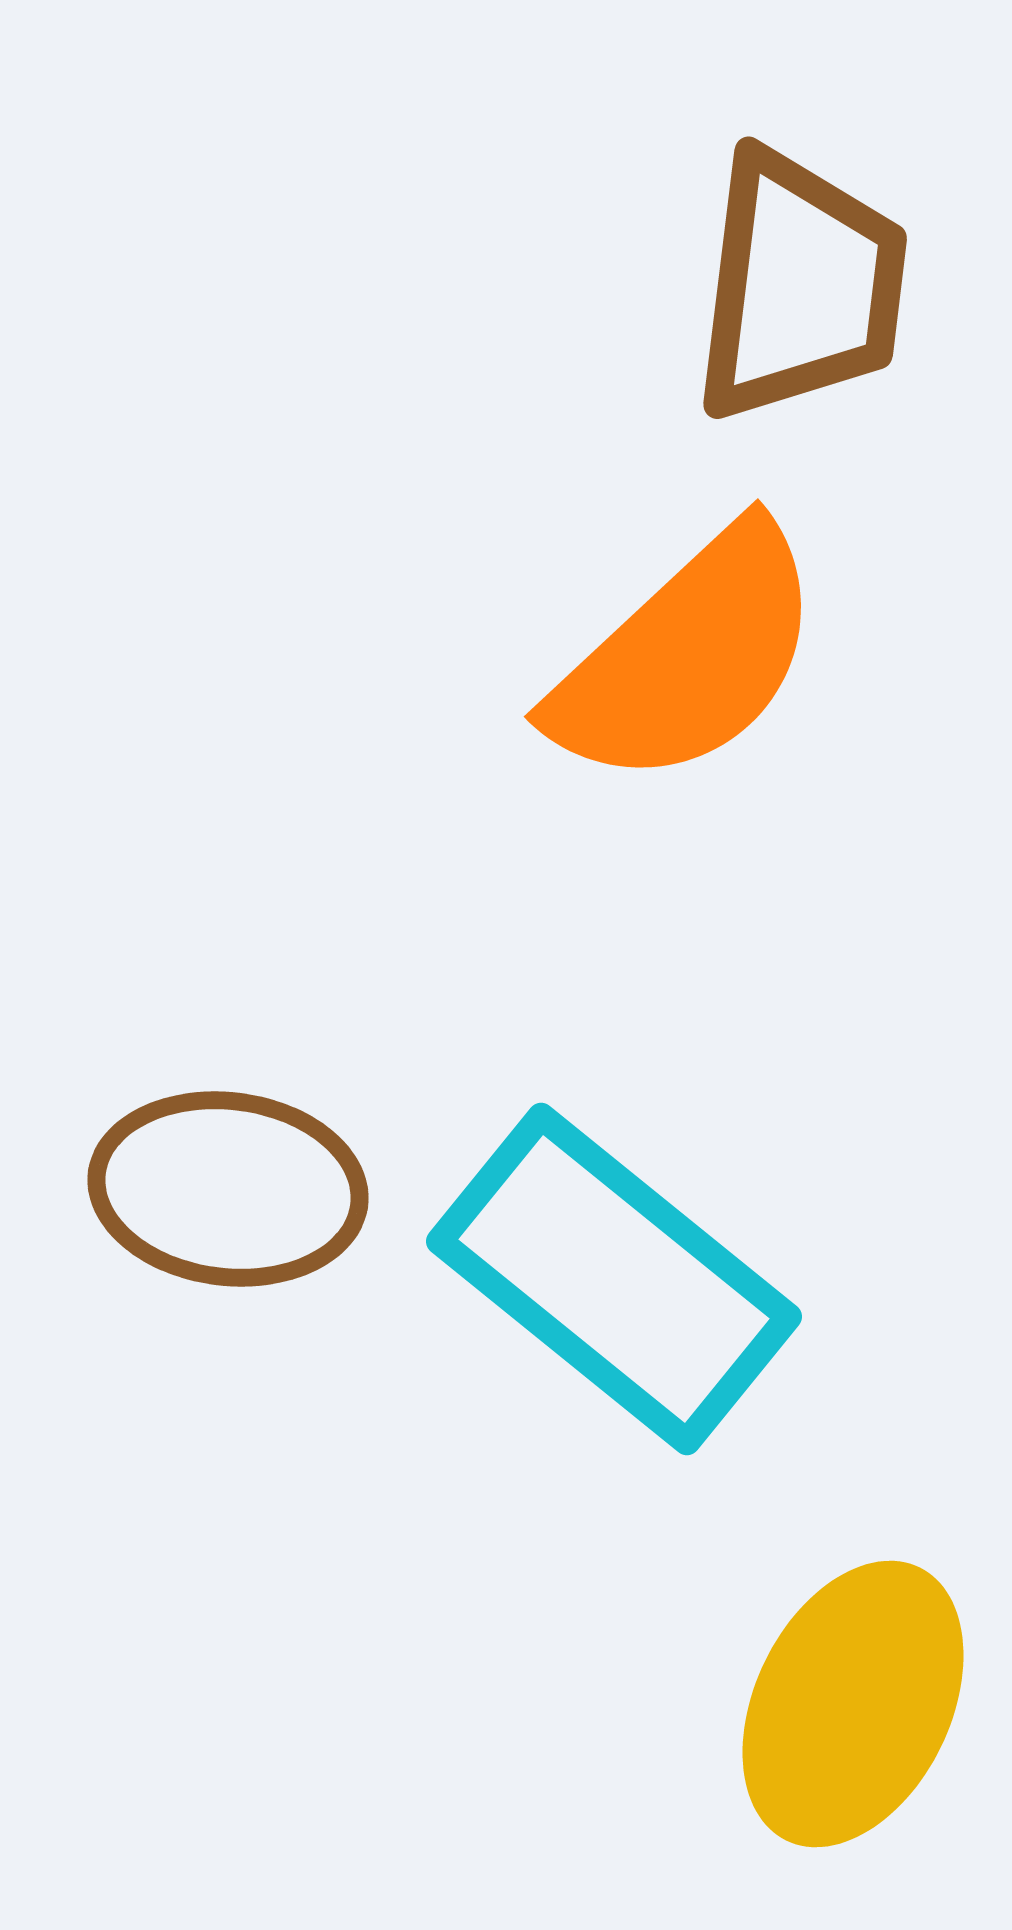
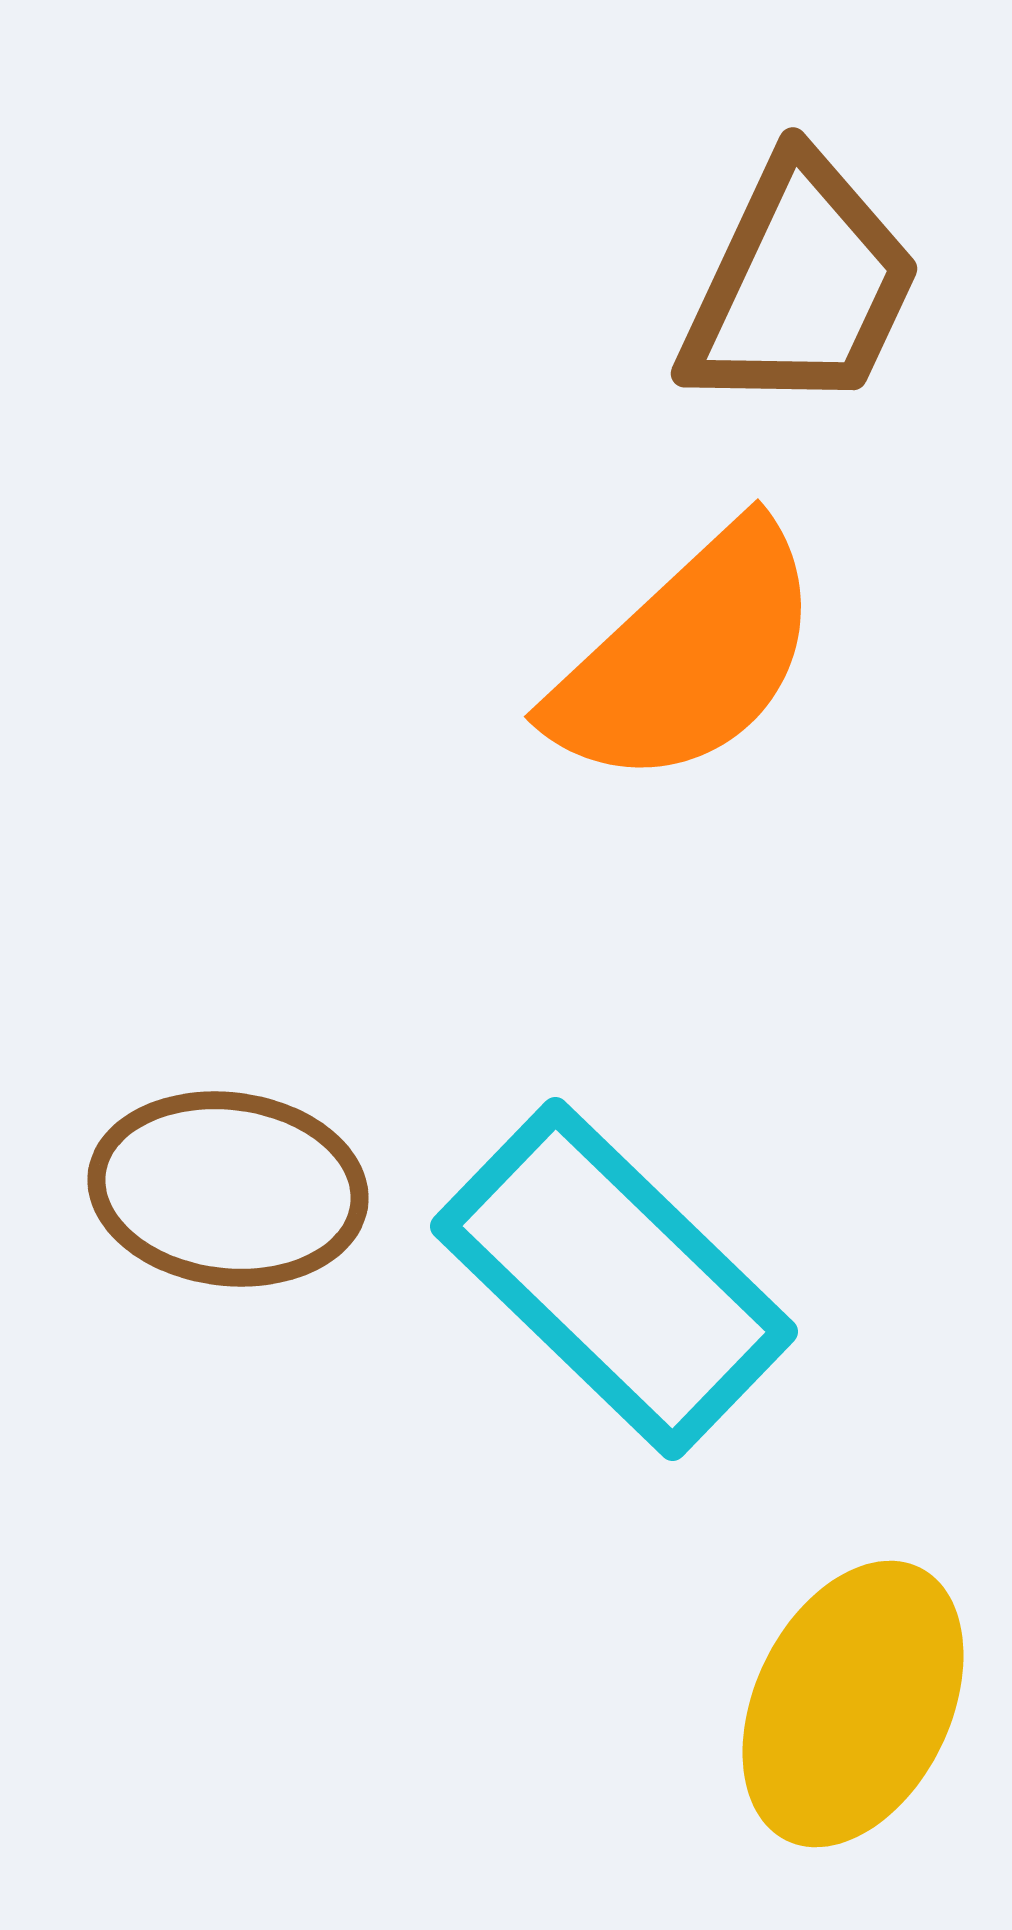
brown trapezoid: rotated 18 degrees clockwise
cyan rectangle: rotated 5 degrees clockwise
